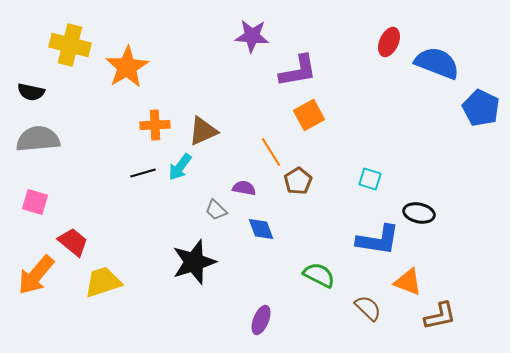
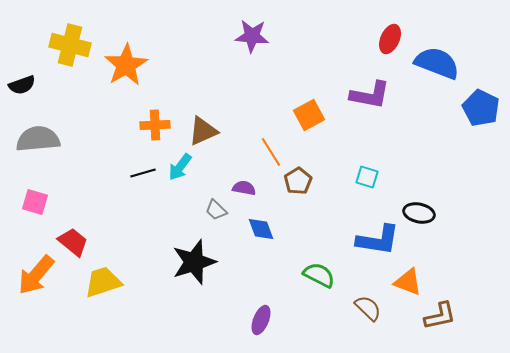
red ellipse: moved 1 px right, 3 px up
orange star: moved 1 px left, 2 px up
purple L-shape: moved 72 px right, 24 px down; rotated 21 degrees clockwise
black semicircle: moved 9 px left, 7 px up; rotated 32 degrees counterclockwise
cyan square: moved 3 px left, 2 px up
